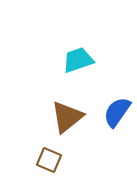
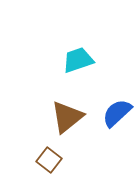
blue semicircle: moved 1 px down; rotated 12 degrees clockwise
brown square: rotated 15 degrees clockwise
